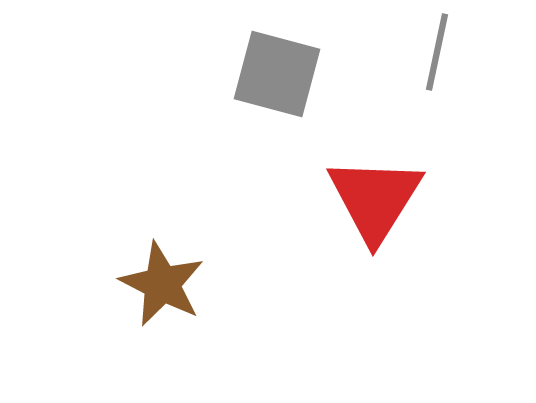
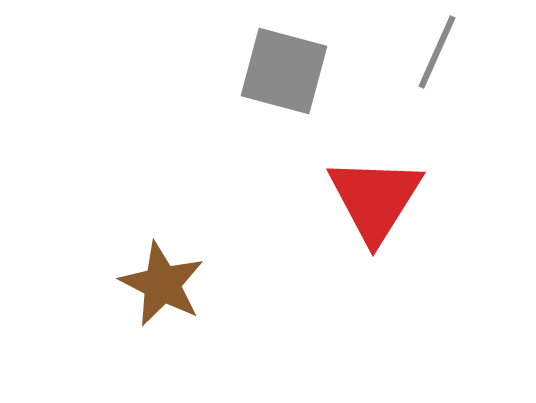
gray line: rotated 12 degrees clockwise
gray square: moved 7 px right, 3 px up
